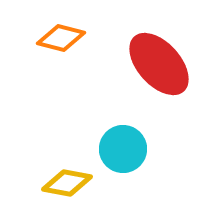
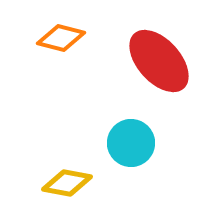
red ellipse: moved 3 px up
cyan circle: moved 8 px right, 6 px up
